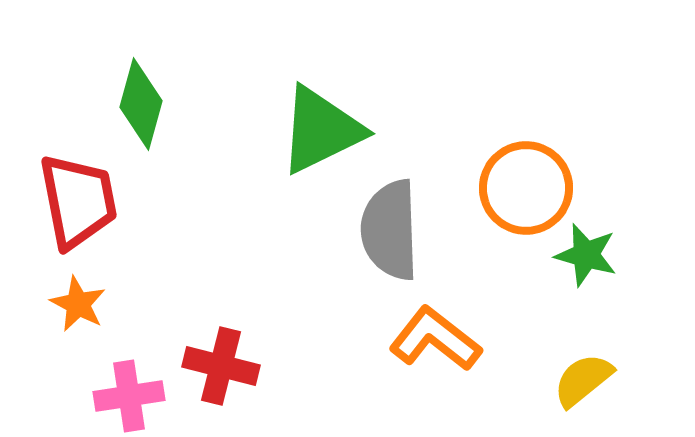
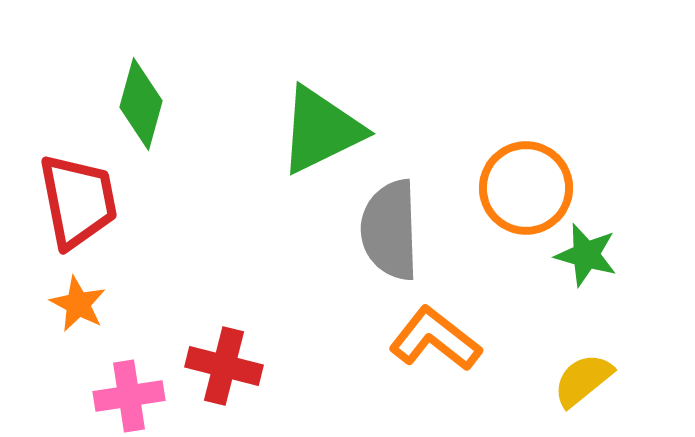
red cross: moved 3 px right
